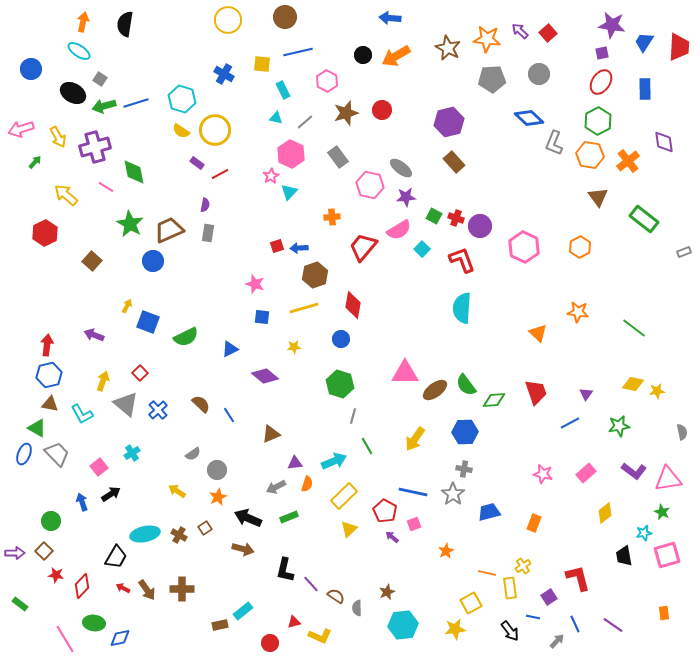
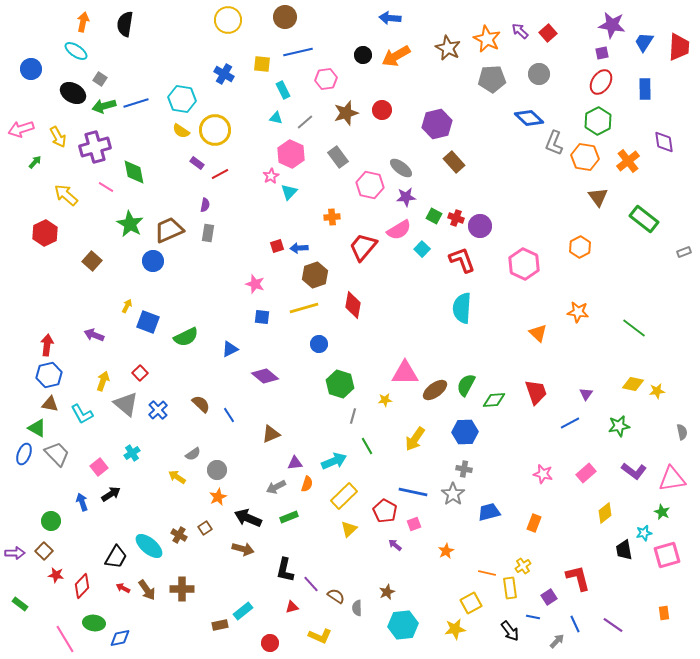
orange star at (487, 39): rotated 20 degrees clockwise
cyan ellipse at (79, 51): moved 3 px left
pink hexagon at (327, 81): moved 1 px left, 2 px up; rotated 25 degrees clockwise
cyan hexagon at (182, 99): rotated 8 degrees counterclockwise
purple hexagon at (449, 122): moved 12 px left, 2 px down
orange hexagon at (590, 155): moved 5 px left, 2 px down
pink hexagon at (524, 247): moved 17 px down
blue circle at (341, 339): moved 22 px left, 5 px down
yellow star at (294, 347): moved 91 px right, 53 px down
green semicircle at (466, 385): rotated 65 degrees clockwise
pink triangle at (668, 479): moved 4 px right
yellow arrow at (177, 491): moved 14 px up
cyan ellipse at (145, 534): moved 4 px right, 12 px down; rotated 52 degrees clockwise
purple arrow at (392, 537): moved 3 px right, 8 px down
black trapezoid at (624, 556): moved 6 px up
red triangle at (294, 622): moved 2 px left, 15 px up
